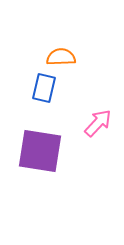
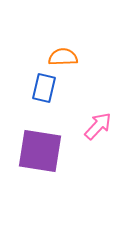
orange semicircle: moved 2 px right
pink arrow: moved 3 px down
